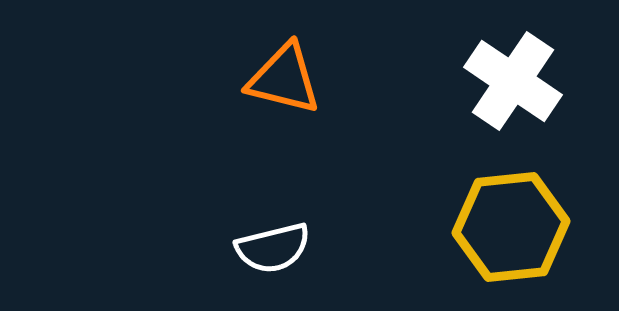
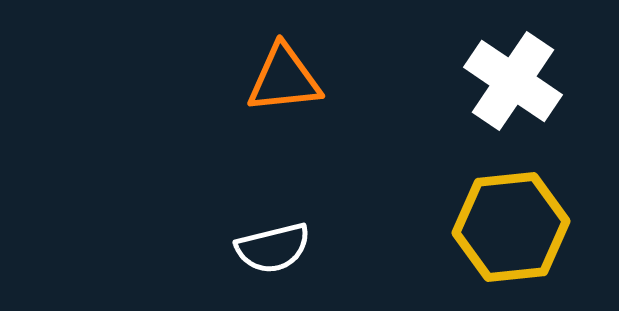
orange triangle: rotated 20 degrees counterclockwise
